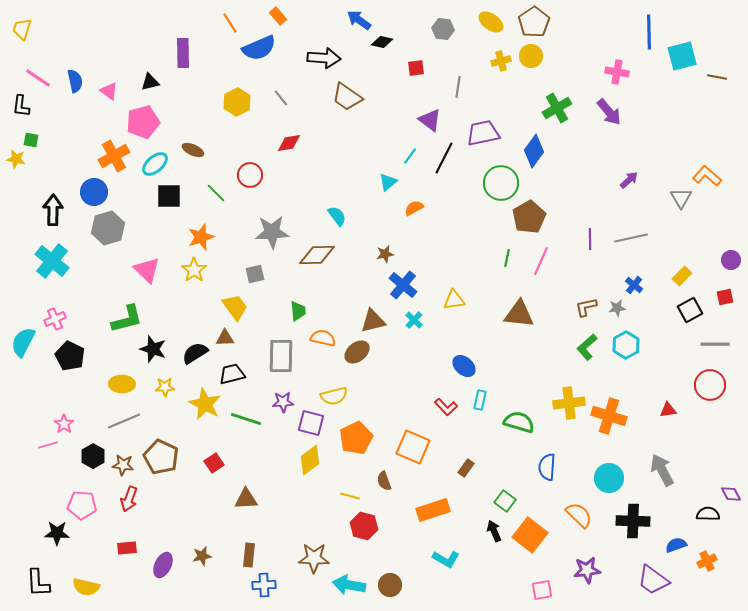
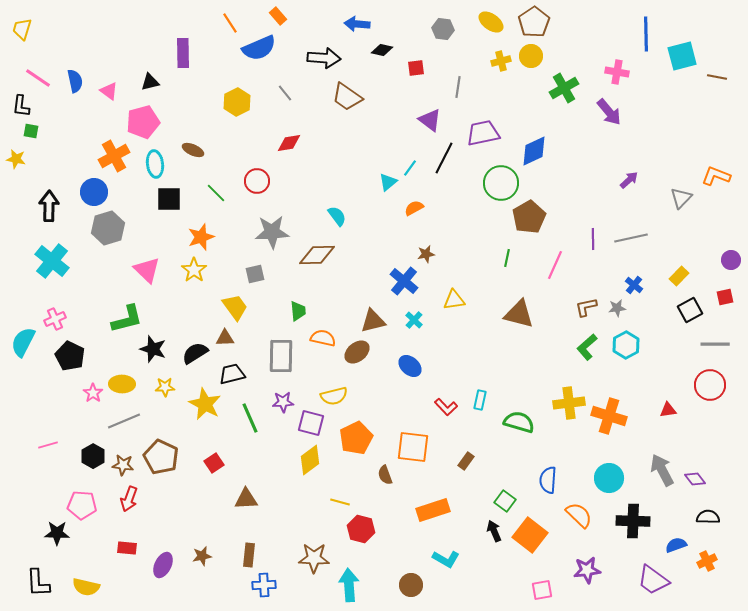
blue arrow at (359, 20): moved 2 px left, 4 px down; rotated 30 degrees counterclockwise
blue line at (649, 32): moved 3 px left, 2 px down
black diamond at (382, 42): moved 8 px down
gray line at (281, 98): moved 4 px right, 5 px up
green cross at (557, 108): moved 7 px right, 20 px up
green square at (31, 140): moved 9 px up
blue diamond at (534, 151): rotated 28 degrees clockwise
cyan line at (410, 156): moved 12 px down
cyan ellipse at (155, 164): rotated 56 degrees counterclockwise
red circle at (250, 175): moved 7 px right, 6 px down
orange L-shape at (707, 176): moved 9 px right; rotated 20 degrees counterclockwise
black square at (169, 196): moved 3 px down
gray triangle at (681, 198): rotated 15 degrees clockwise
black arrow at (53, 210): moved 4 px left, 4 px up
purple line at (590, 239): moved 3 px right
brown star at (385, 254): moved 41 px right
pink line at (541, 261): moved 14 px right, 4 px down
yellow rectangle at (682, 276): moved 3 px left
blue cross at (403, 285): moved 1 px right, 4 px up
brown triangle at (519, 314): rotated 8 degrees clockwise
blue ellipse at (464, 366): moved 54 px left
green line at (246, 419): moved 4 px right, 1 px up; rotated 48 degrees clockwise
pink star at (64, 424): moved 29 px right, 31 px up
orange square at (413, 447): rotated 16 degrees counterclockwise
blue semicircle at (547, 467): moved 1 px right, 13 px down
brown rectangle at (466, 468): moved 7 px up
brown semicircle at (384, 481): moved 1 px right, 6 px up
purple diamond at (731, 494): moved 36 px left, 15 px up; rotated 10 degrees counterclockwise
yellow line at (350, 496): moved 10 px left, 6 px down
black semicircle at (708, 514): moved 3 px down
red hexagon at (364, 526): moved 3 px left, 3 px down
red rectangle at (127, 548): rotated 12 degrees clockwise
cyan arrow at (349, 585): rotated 76 degrees clockwise
brown circle at (390, 585): moved 21 px right
